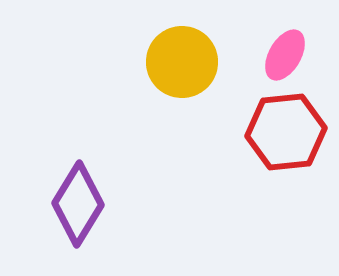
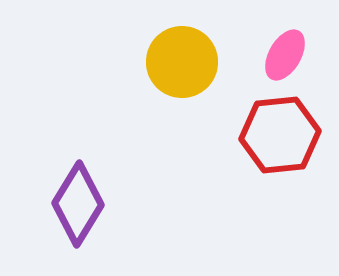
red hexagon: moved 6 px left, 3 px down
